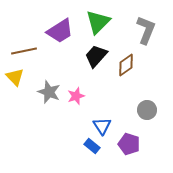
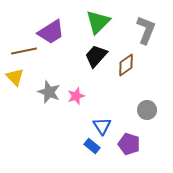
purple trapezoid: moved 9 px left, 1 px down
